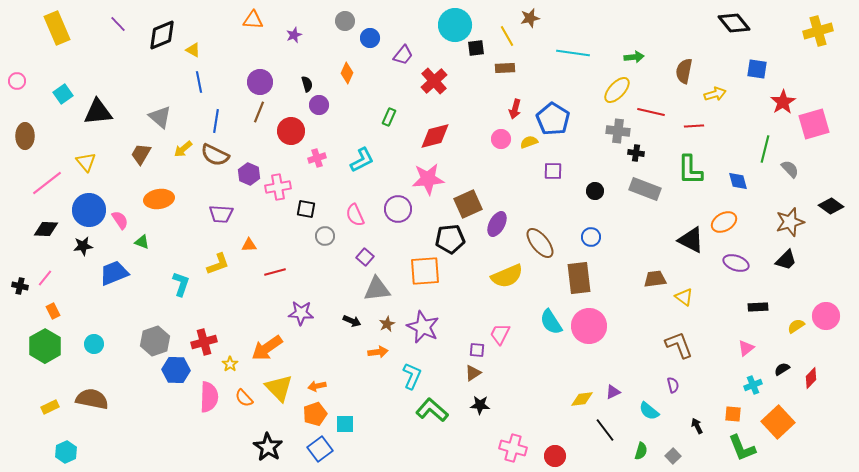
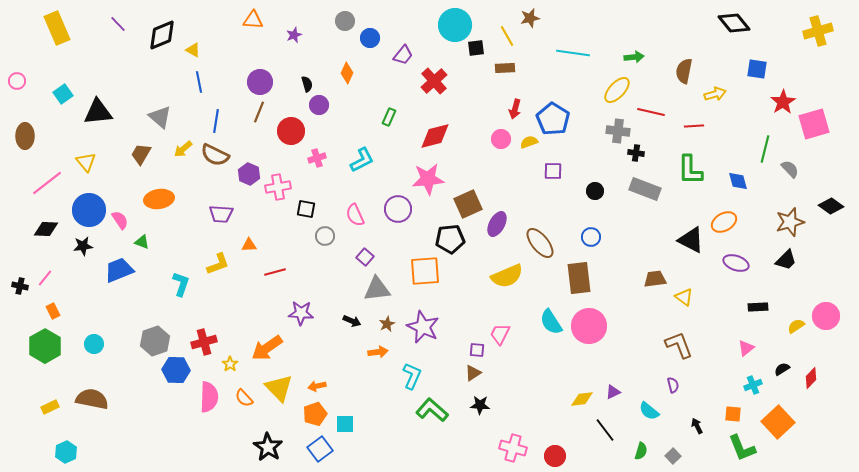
blue trapezoid at (114, 273): moved 5 px right, 3 px up
